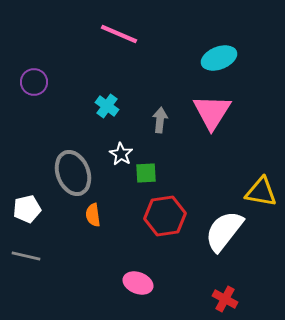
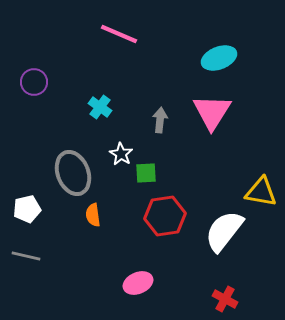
cyan cross: moved 7 px left, 1 px down
pink ellipse: rotated 44 degrees counterclockwise
